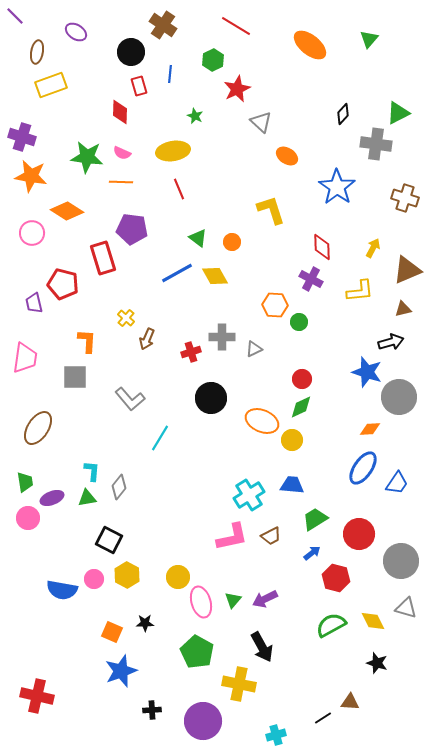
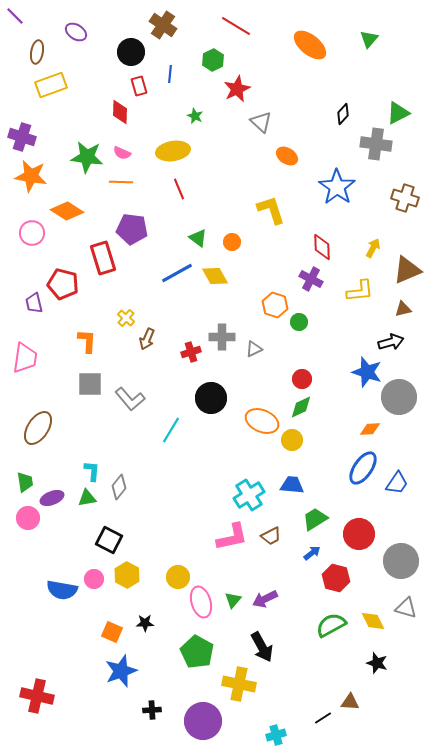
orange hexagon at (275, 305): rotated 15 degrees clockwise
gray square at (75, 377): moved 15 px right, 7 px down
cyan line at (160, 438): moved 11 px right, 8 px up
